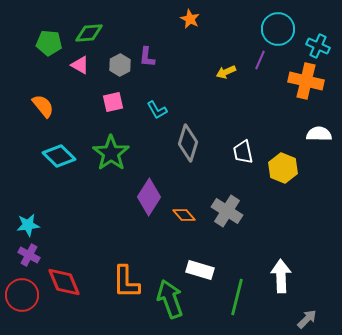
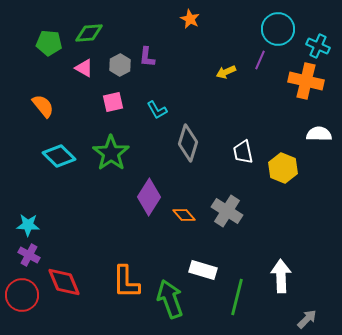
pink triangle: moved 4 px right, 3 px down
cyan star: rotated 10 degrees clockwise
white rectangle: moved 3 px right
